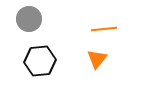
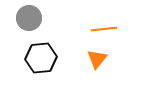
gray circle: moved 1 px up
black hexagon: moved 1 px right, 3 px up
